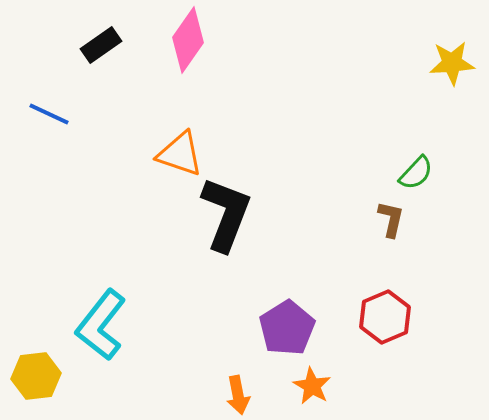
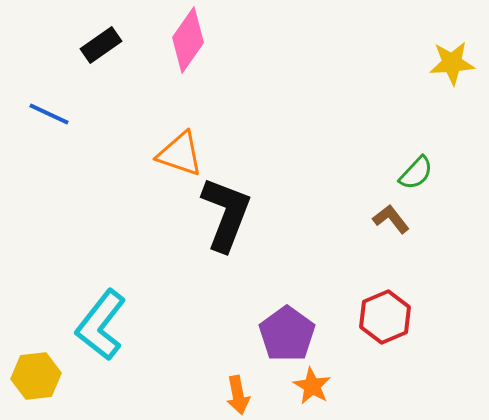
brown L-shape: rotated 51 degrees counterclockwise
purple pentagon: moved 6 px down; rotated 4 degrees counterclockwise
